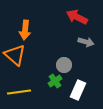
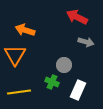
orange arrow: rotated 102 degrees clockwise
orange triangle: rotated 20 degrees clockwise
green cross: moved 3 px left, 1 px down; rotated 32 degrees counterclockwise
